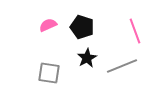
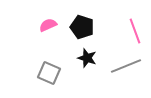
black star: rotated 24 degrees counterclockwise
gray line: moved 4 px right
gray square: rotated 15 degrees clockwise
